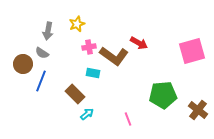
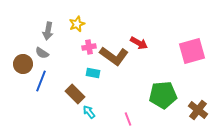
cyan arrow: moved 2 px right, 2 px up; rotated 88 degrees counterclockwise
